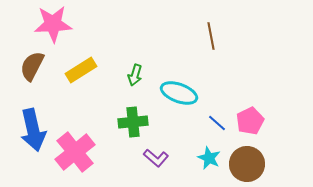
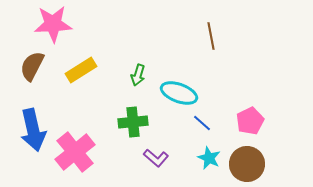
green arrow: moved 3 px right
blue line: moved 15 px left
